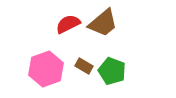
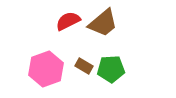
red semicircle: moved 3 px up
green pentagon: moved 1 px left, 2 px up; rotated 24 degrees counterclockwise
